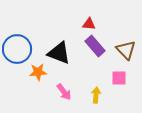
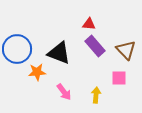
orange star: moved 1 px left
